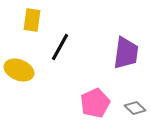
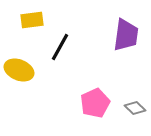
yellow rectangle: rotated 75 degrees clockwise
purple trapezoid: moved 18 px up
